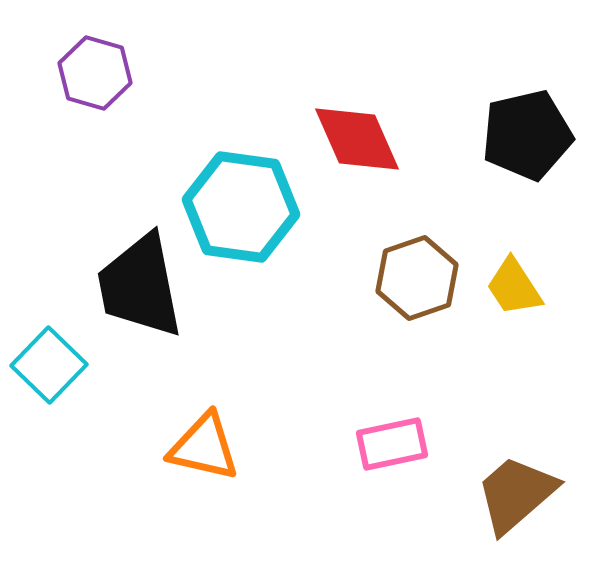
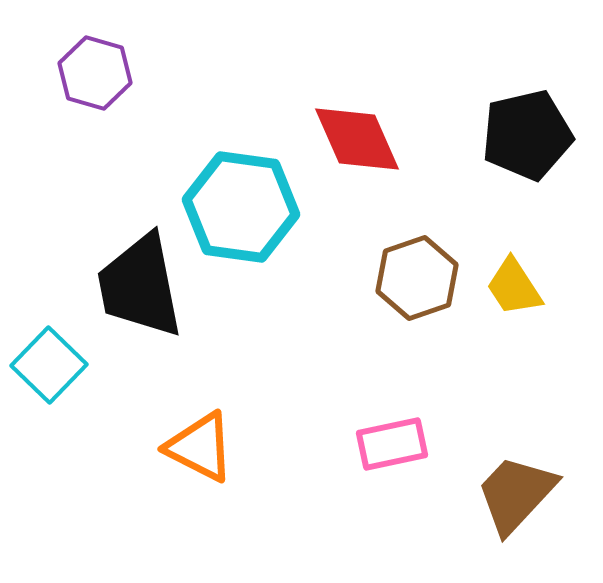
orange triangle: moved 4 px left; rotated 14 degrees clockwise
brown trapezoid: rotated 6 degrees counterclockwise
